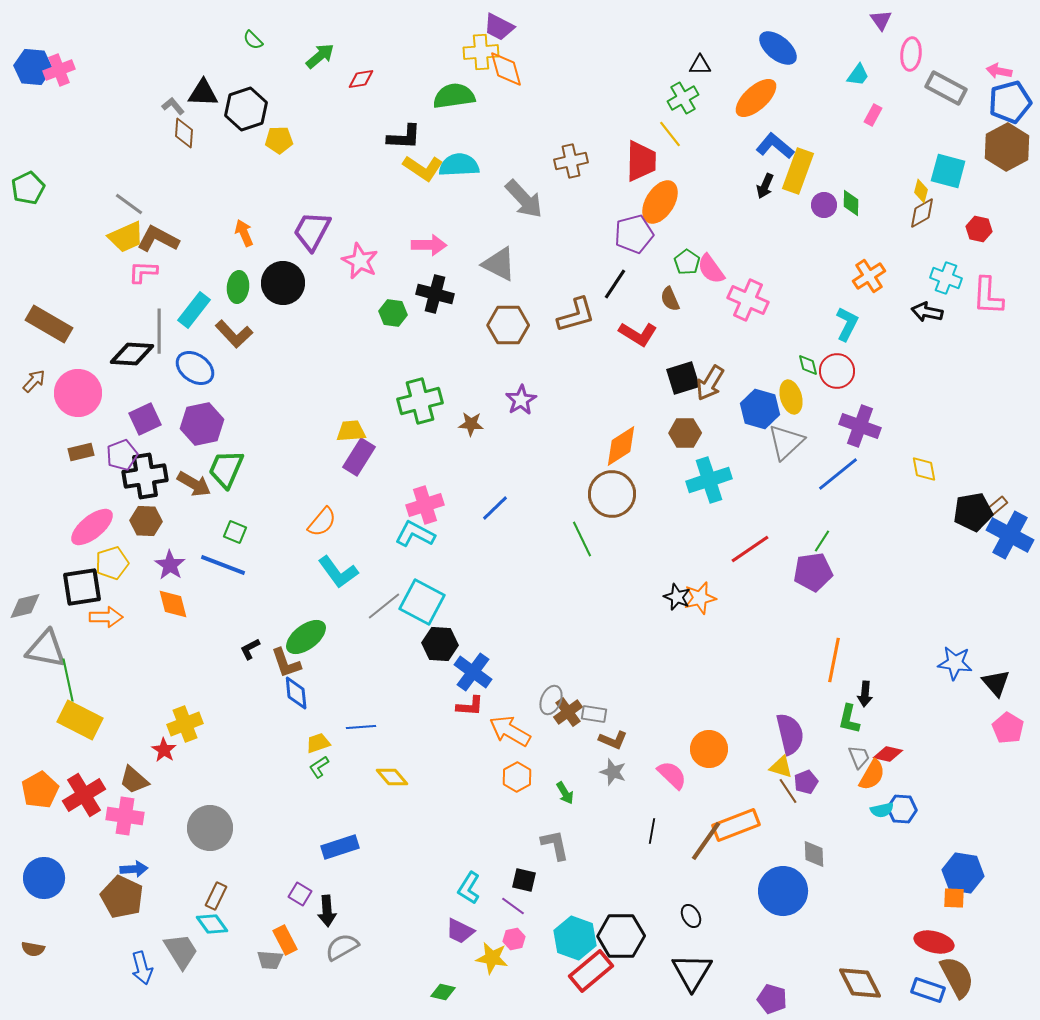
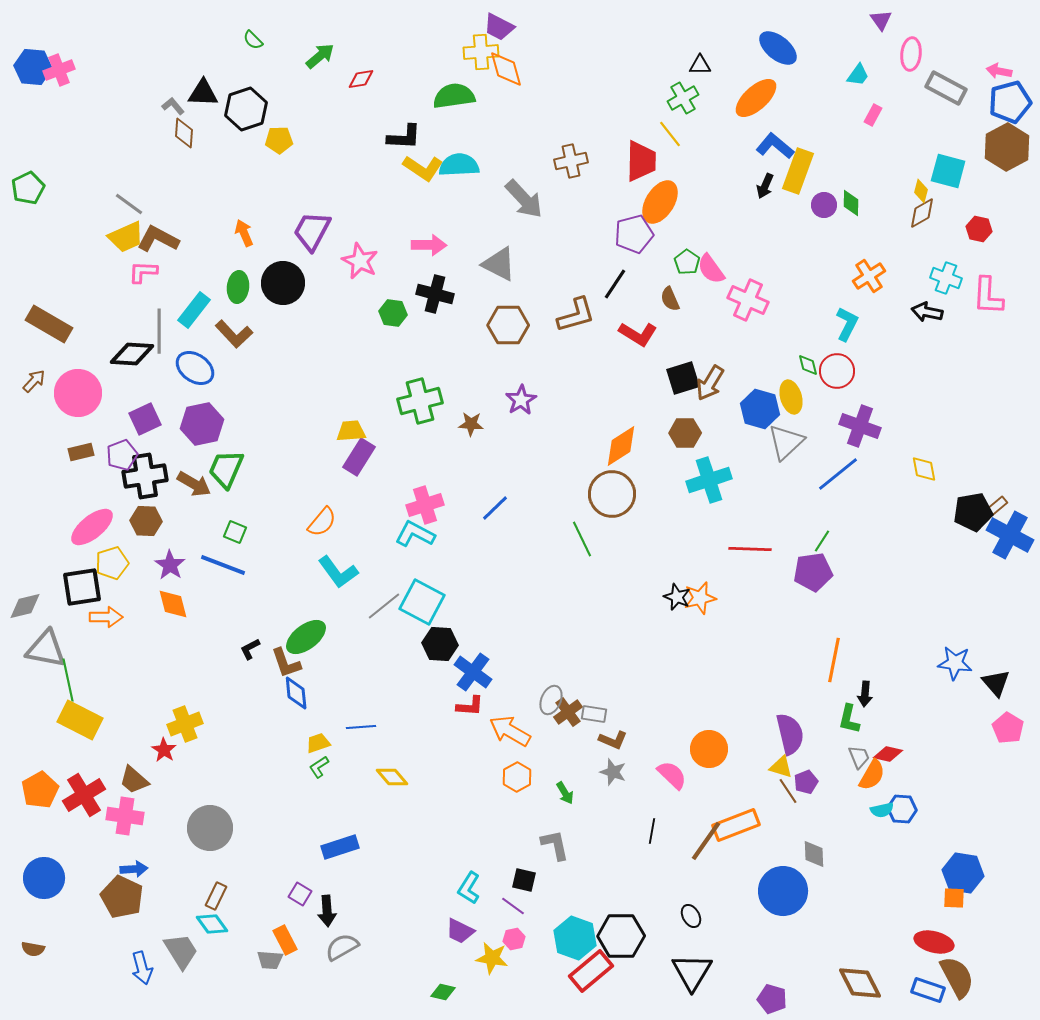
red line at (750, 549): rotated 36 degrees clockwise
